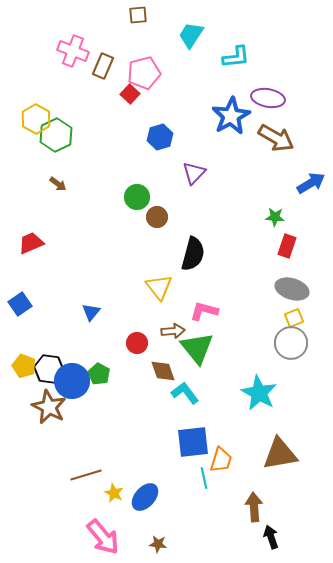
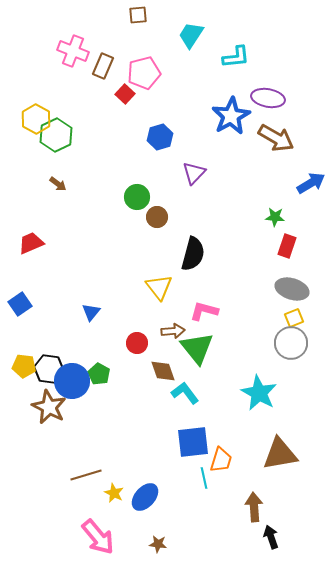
red square at (130, 94): moved 5 px left
yellow pentagon at (24, 366): rotated 15 degrees counterclockwise
pink arrow at (103, 537): moved 5 px left
